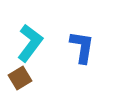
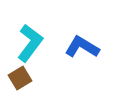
blue L-shape: rotated 68 degrees counterclockwise
